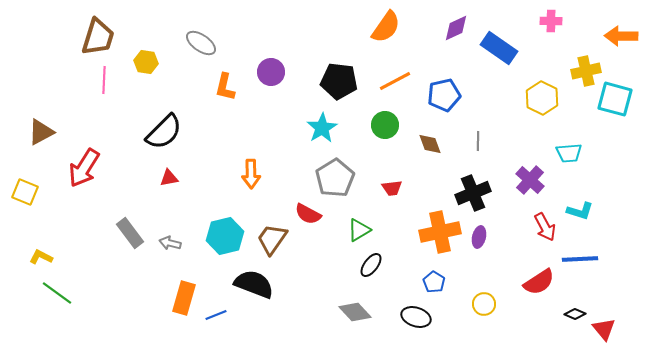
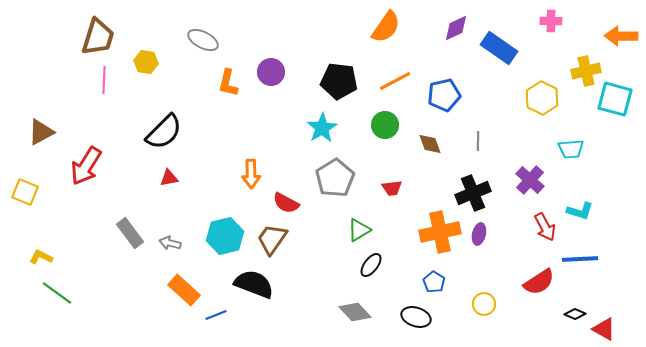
gray ellipse at (201, 43): moved 2 px right, 3 px up; rotated 8 degrees counterclockwise
orange L-shape at (225, 87): moved 3 px right, 4 px up
cyan trapezoid at (569, 153): moved 2 px right, 4 px up
red arrow at (84, 168): moved 2 px right, 2 px up
red semicircle at (308, 214): moved 22 px left, 11 px up
purple ellipse at (479, 237): moved 3 px up
orange rectangle at (184, 298): moved 8 px up; rotated 64 degrees counterclockwise
red triangle at (604, 329): rotated 20 degrees counterclockwise
